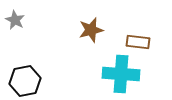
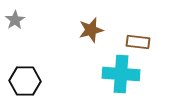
gray star: rotated 12 degrees clockwise
black hexagon: rotated 12 degrees clockwise
